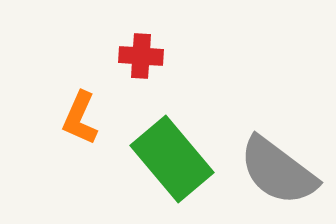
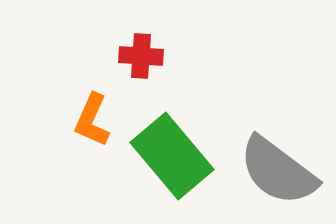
orange L-shape: moved 12 px right, 2 px down
green rectangle: moved 3 px up
